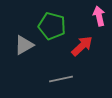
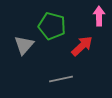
pink arrow: rotated 12 degrees clockwise
gray triangle: rotated 20 degrees counterclockwise
